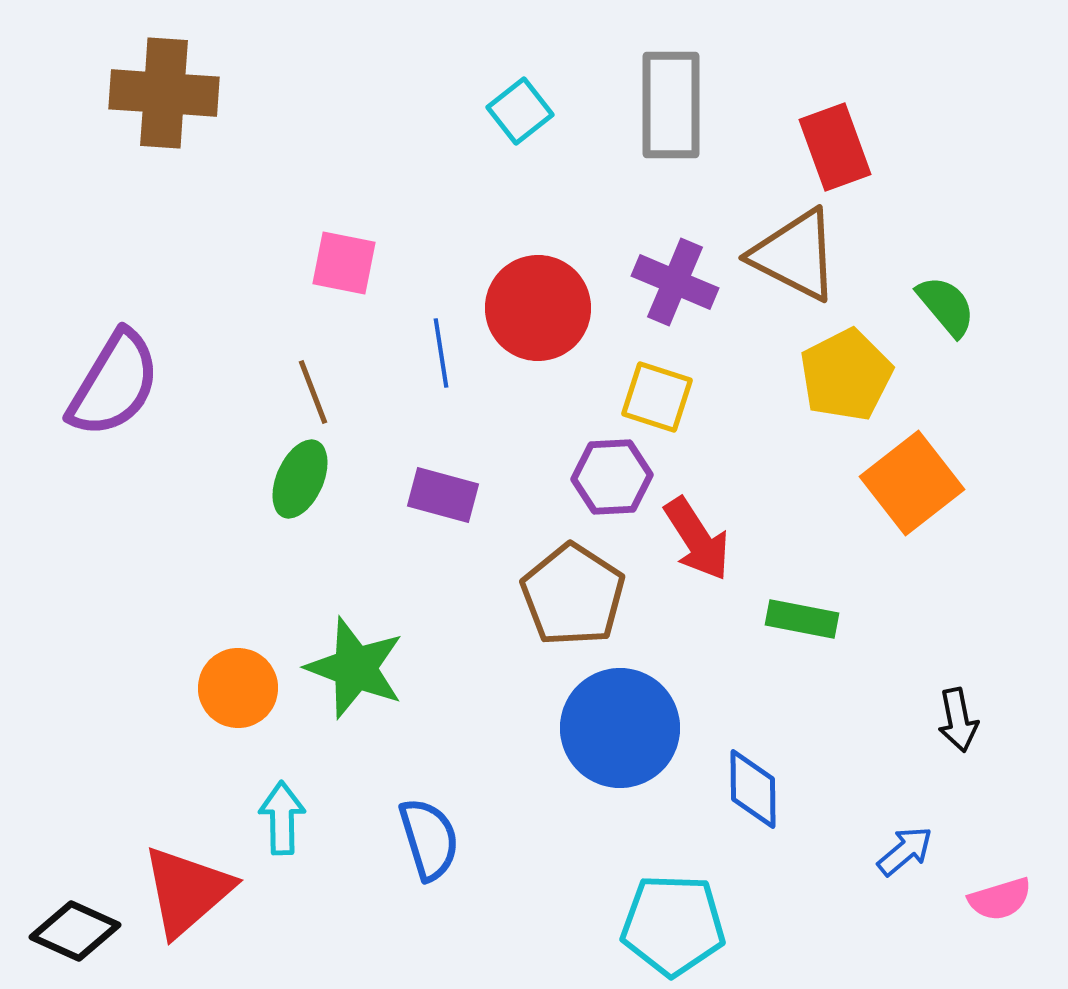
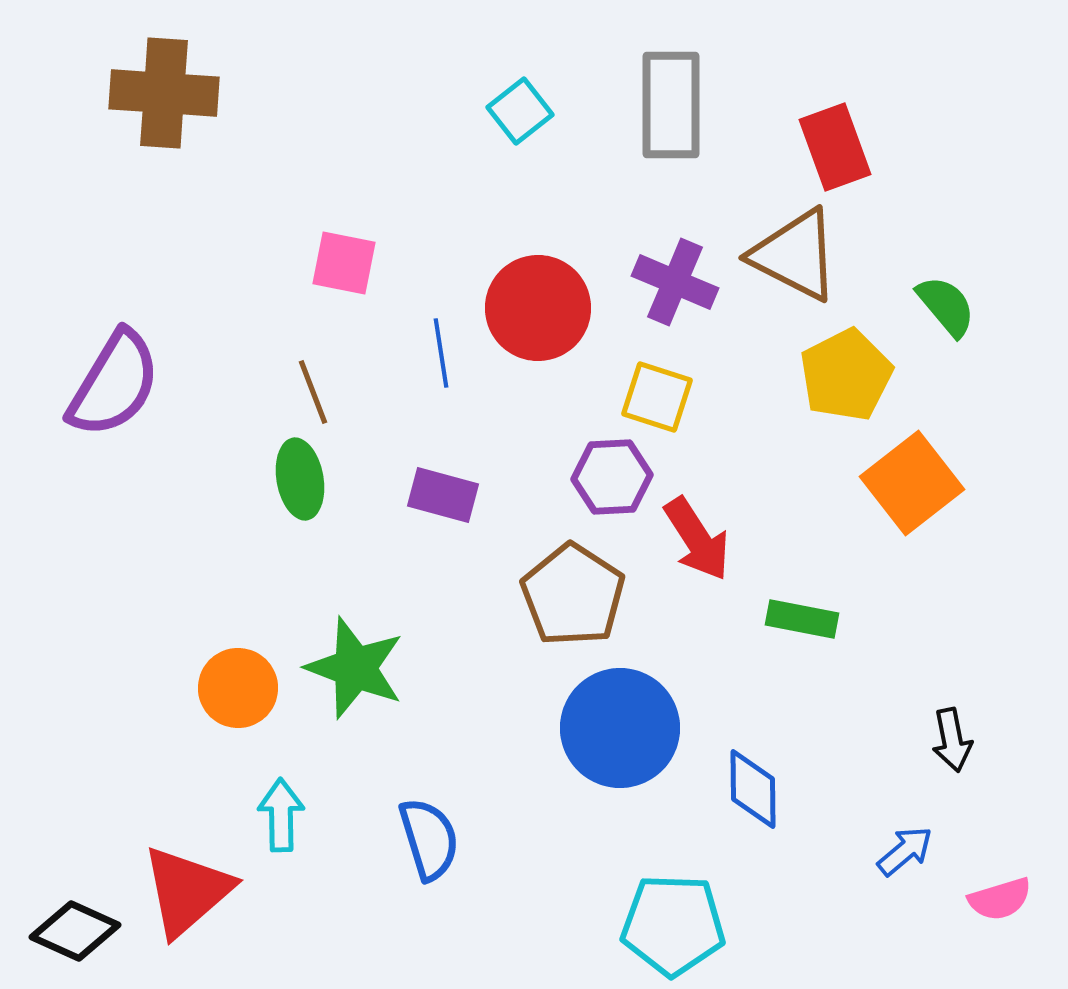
green ellipse: rotated 34 degrees counterclockwise
black arrow: moved 6 px left, 20 px down
cyan arrow: moved 1 px left, 3 px up
